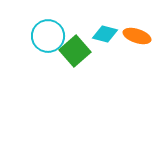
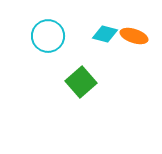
orange ellipse: moved 3 px left
green square: moved 6 px right, 31 px down
